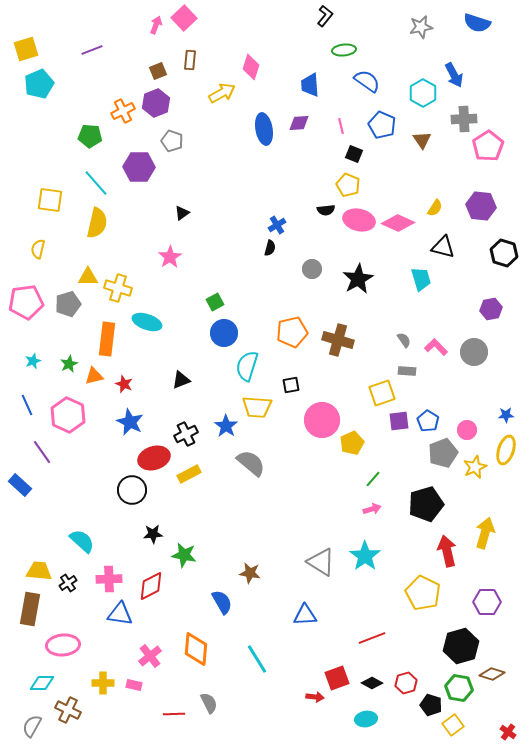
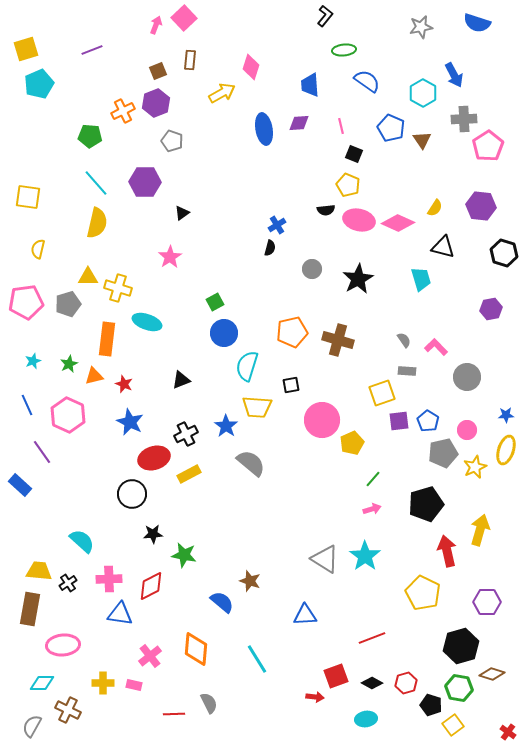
blue pentagon at (382, 125): moved 9 px right, 3 px down
purple hexagon at (139, 167): moved 6 px right, 15 px down
yellow square at (50, 200): moved 22 px left, 3 px up
gray circle at (474, 352): moved 7 px left, 25 px down
gray pentagon at (443, 453): rotated 8 degrees clockwise
black circle at (132, 490): moved 4 px down
yellow arrow at (485, 533): moved 5 px left, 3 px up
gray triangle at (321, 562): moved 4 px right, 3 px up
brown star at (250, 573): moved 8 px down; rotated 10 degrees clockwise
blue semicircle at (222, 602): rotated 20 degrees counterclockwise
red square at (337, 678): moved 1 px left, 2 px up
